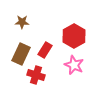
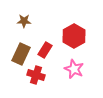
brown star: moved 2 px right, 1 px up
pink star: moved 4 px down
